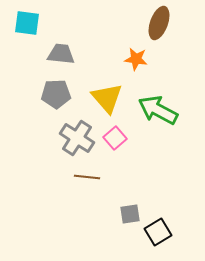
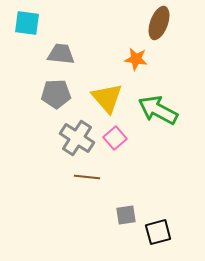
gray square: moved 4 px left, 1 px down
black square: rotated 16 degrees clockwise
